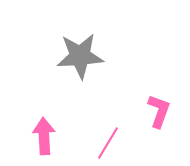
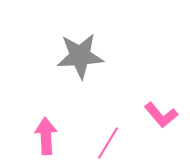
pink L-shape: moved 2 px right, 4 px down; rotated 120 degrees clockwise
pink arrow: moved 2 px right
